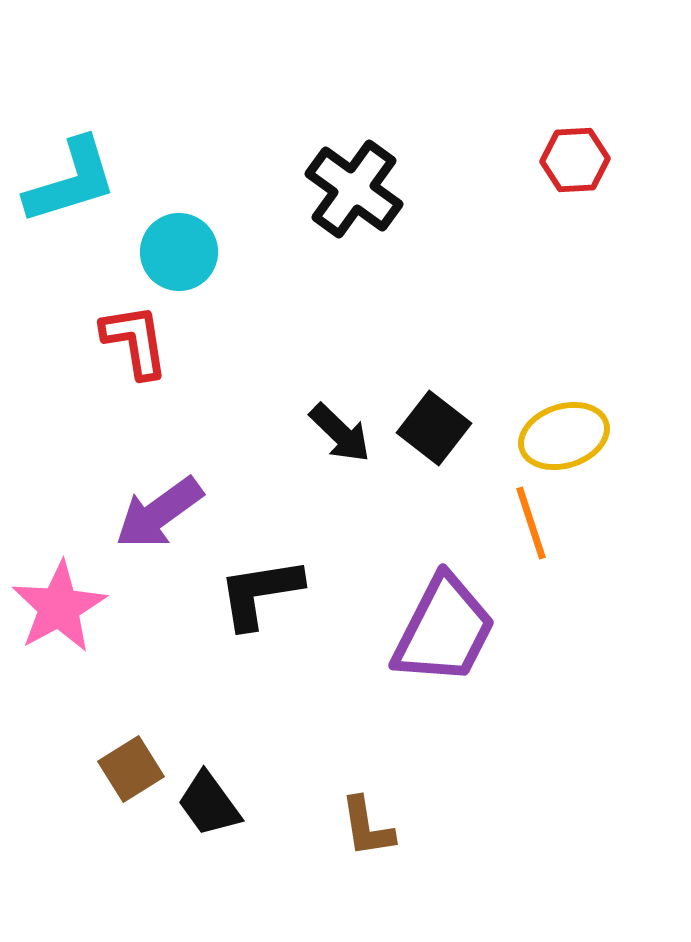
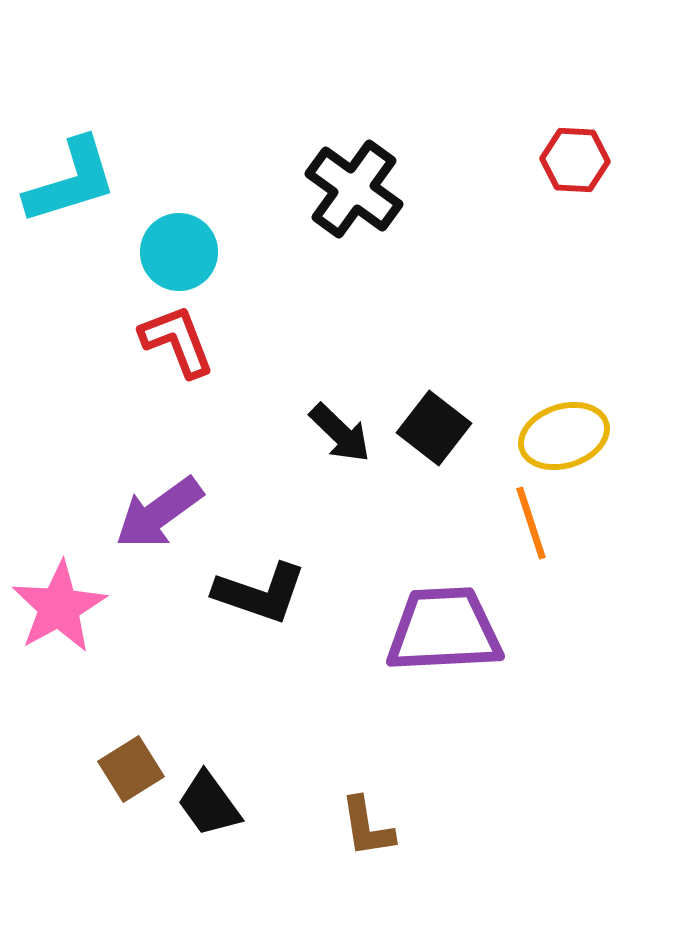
red hexagon: rotated 6 degrees clockwise
red L-shape: moved 42 px right; rotated 12 degrees counterclockwise
black L-shape: rotated 152 degrees counterclockwise
purple trapezoid: rotated 120 degrees counterclockwise
